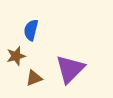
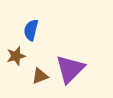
brown triangle: moved 6 px right, 2 px up
